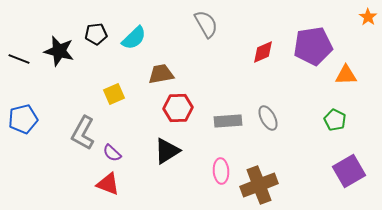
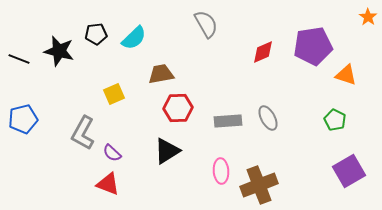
orange triangle: rotated 20 degrees clockwise
